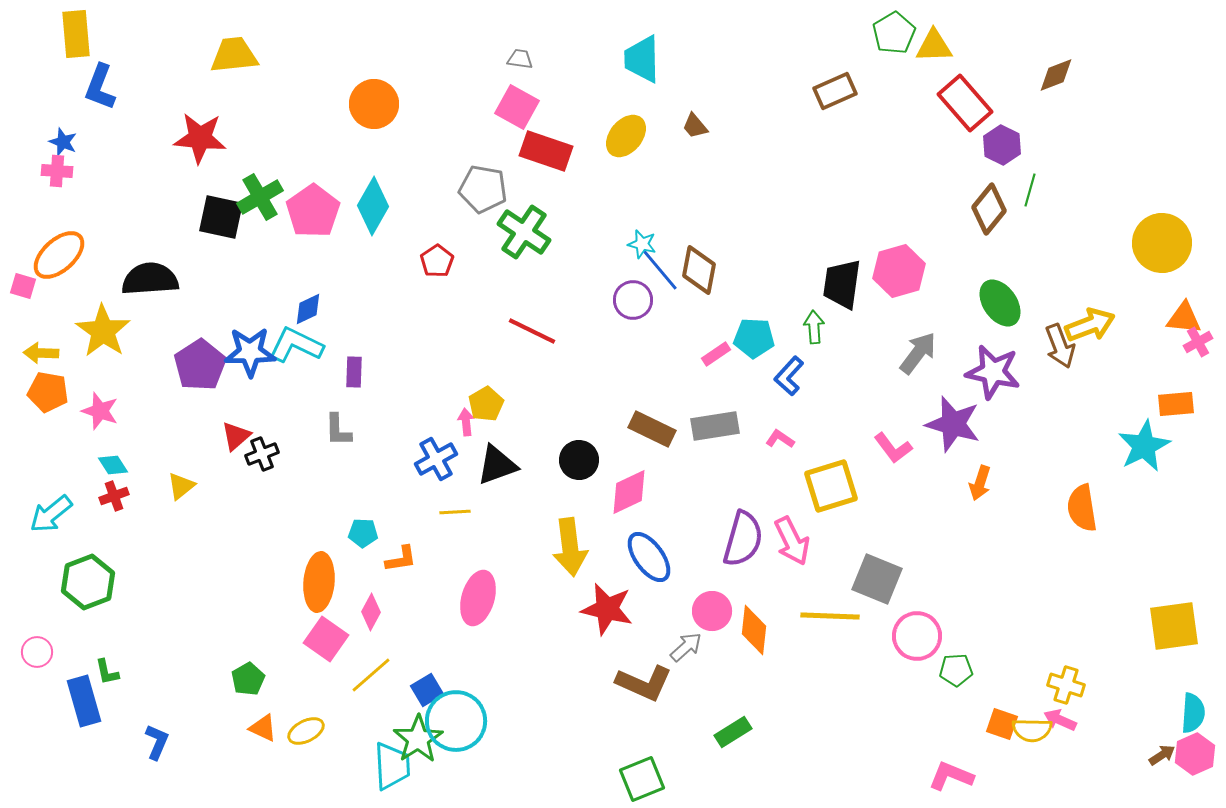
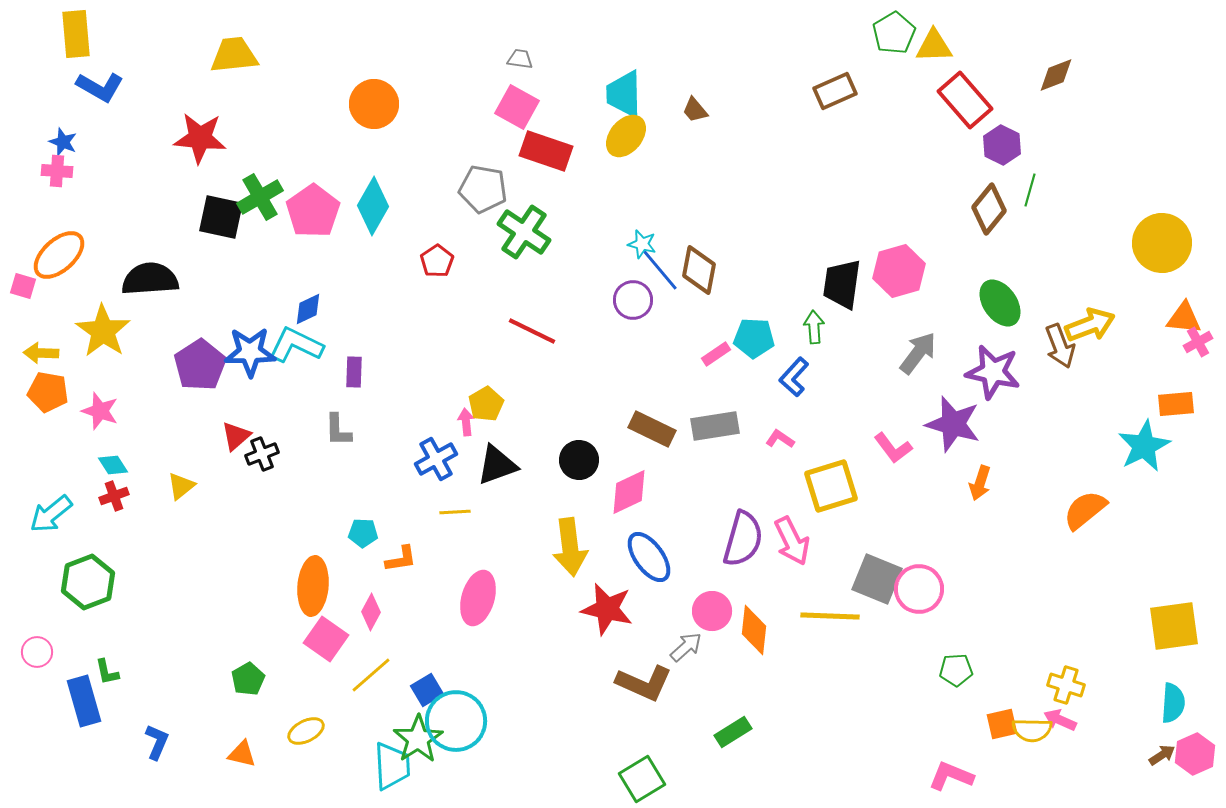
cyan trapezoid at (642, 59): moved 18 px left, 35 px down
blue L-shape at (100, 87): rotated 81 degrees counterclockwise
red rectangle at (965, 103): moved 3 px up
brown trapezoid at (695, 126): moved 16 px up
blue L-shape at (789, 376): moved 5 px right, 1 px down
orange semicircle at (1082, 508): moved 3 px right, 2 px down; rotated 60 degrees clockwise
orange ellipse at (319, 582): moved 6 px left, 4 px down
pink circle at (917, 636): moved 2 px right, 47 px up
cyan semicircle at (1193, 713): moved 20 px left, 10 px up
orange square at (1002, 724): rotated 32 degrees counterclockwise
orange triangle at (263, 728): moved 21 px left, 26 px down; rotated 12 degrees counterclockwise
green square at (642, 779): rotated 9 degrees counterclockwise
